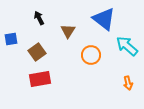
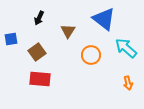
black arrow: rotated 128 degrees counterclockwise
cyan arrow: moved 1 px left, 2 px down
red rectangle: rotated 15 degrees clockwise
